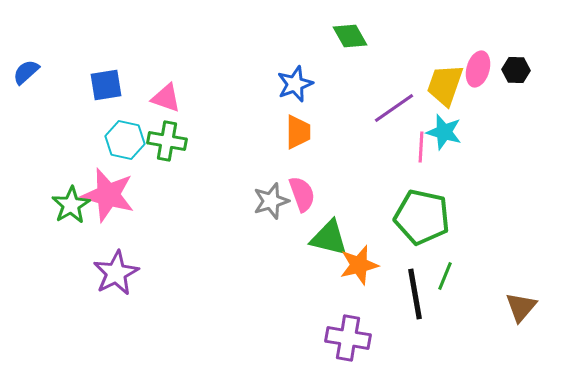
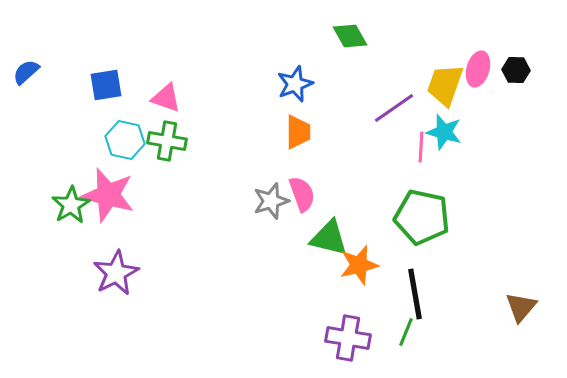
green line: moved 39 px left, 56 px down
